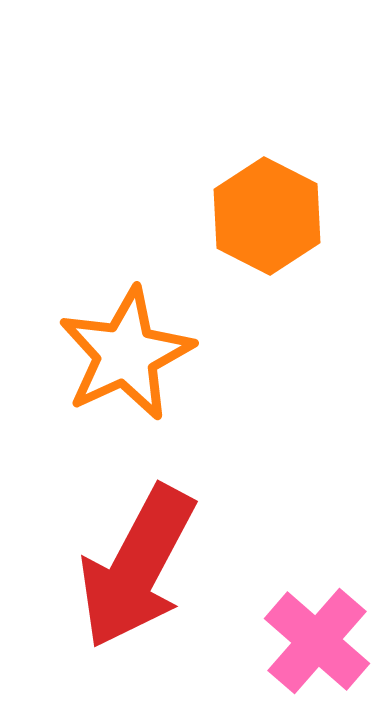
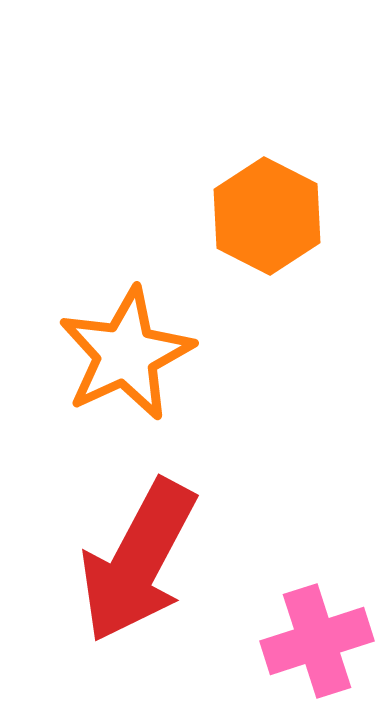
red arrow: moved 1 px right, 6 px up
pink cross: rotated 31 degrees clockwise
